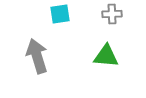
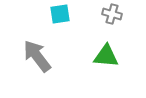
gray cross: rotated 18 degrees clockwise
gray arrow: rotated 20 degrees counterclockwise
